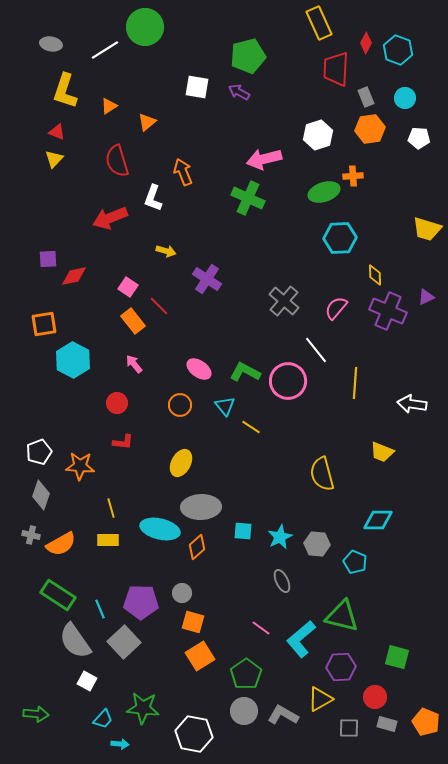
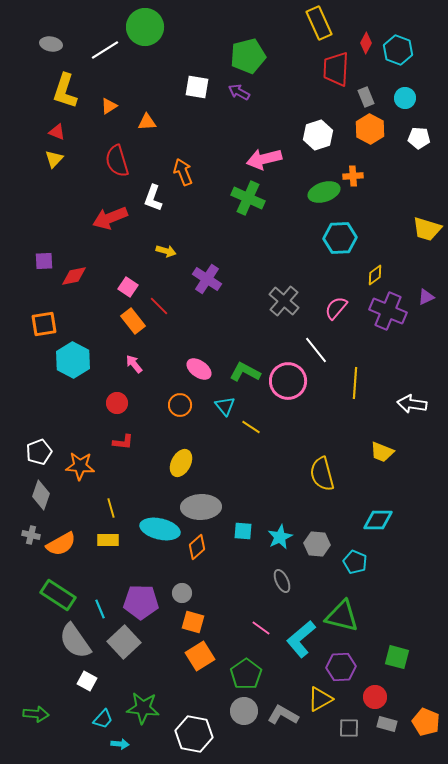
orange triangle at (147, 122): rotated 36 degrees clockwise
orange hexagon at (370, 129): rotated 24 degrees counterclockwise
purple square at (48, 259): moved 4 px left, 2 px down
yellow diamond at (375, 275): rotated 55 degrees clockwise
